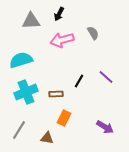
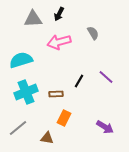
gray triangle: moved 2 px right, 2 px up
pink arrow: moved 3 px left, 2 px down
gray line: moved 1 px left, 2 px up; rotated 18 degrees clockwise
